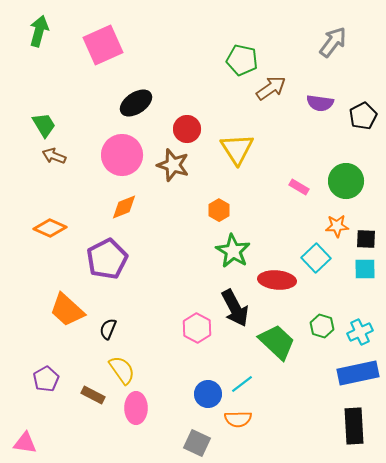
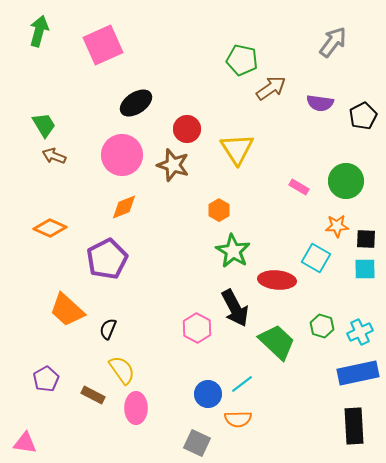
cyan square at (316, 258): rotated 16 degrees counterclockwise
